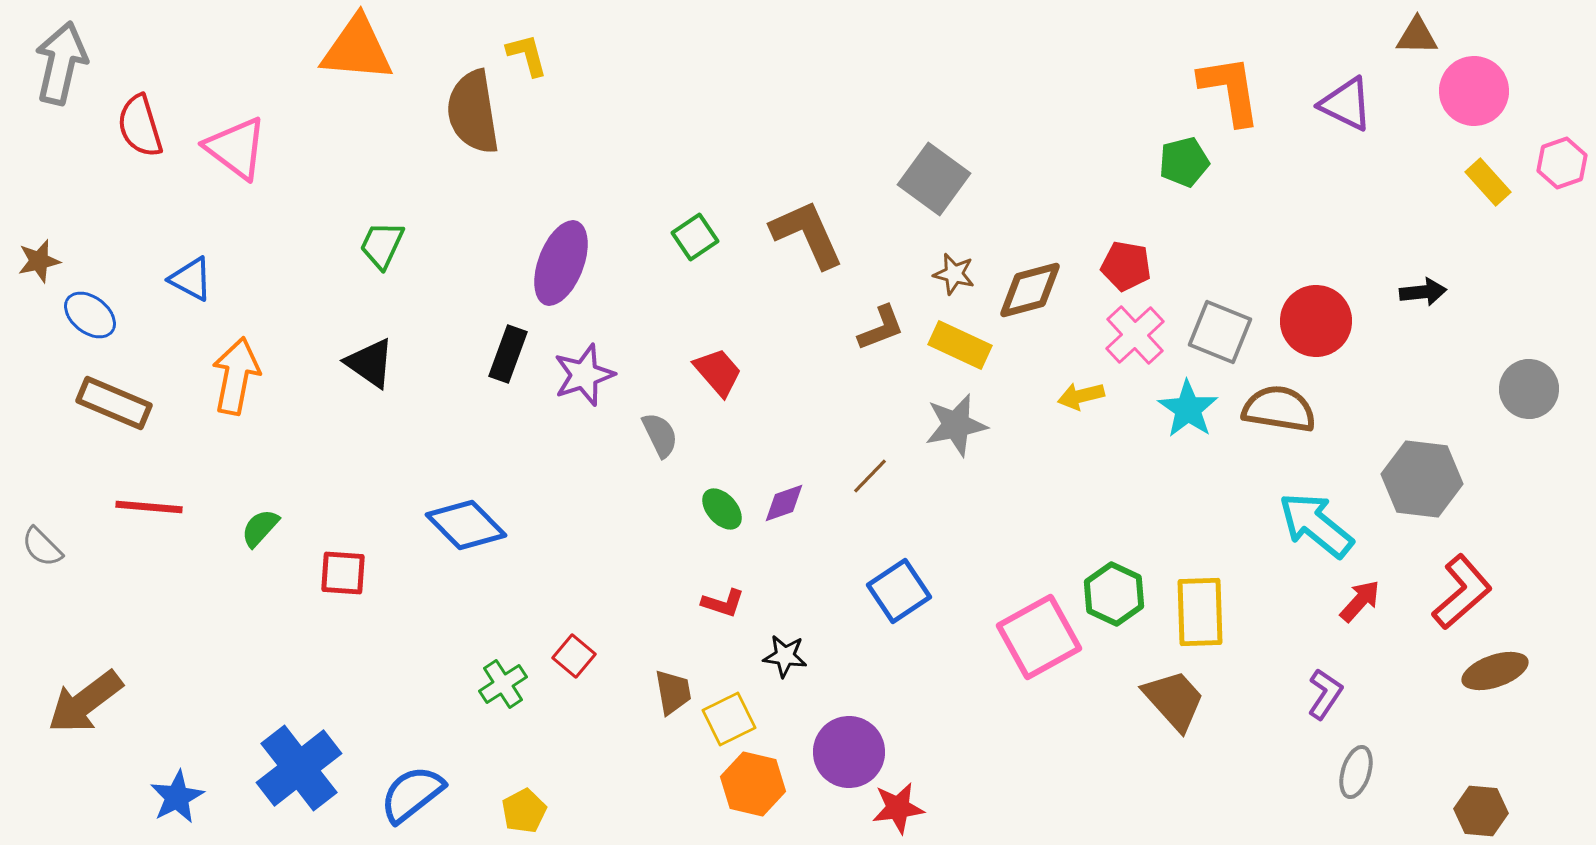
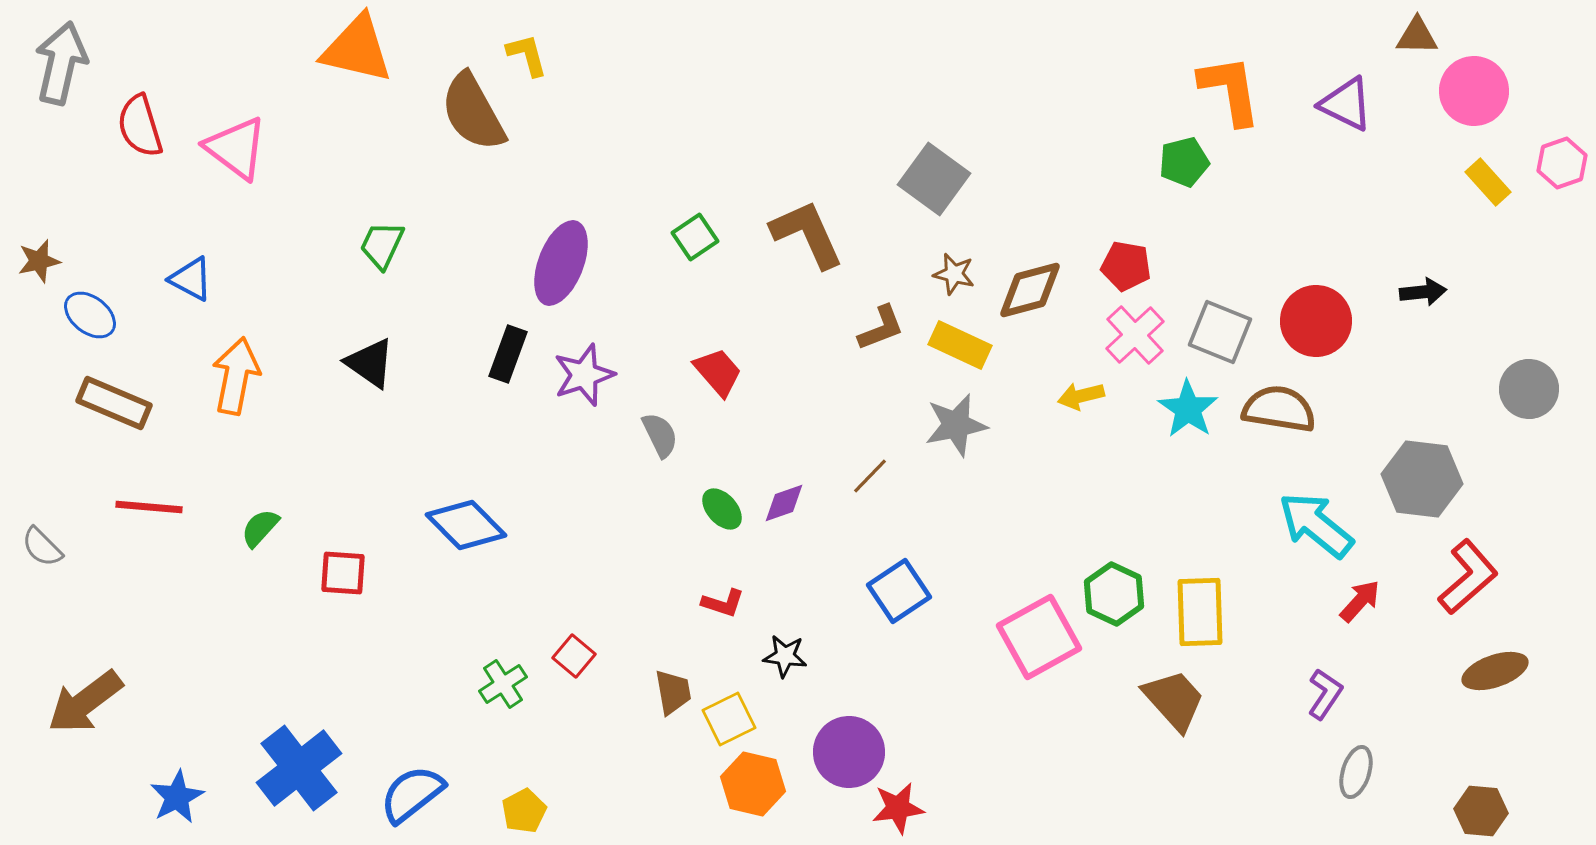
orange triangle at (357, 49): rotated 8 degrees clockwise
brown semicircle at (473, 112): rotated 20 degrees counterclockwise
red L-shape at (1462, 592): moved 6 px right, 15 px up
